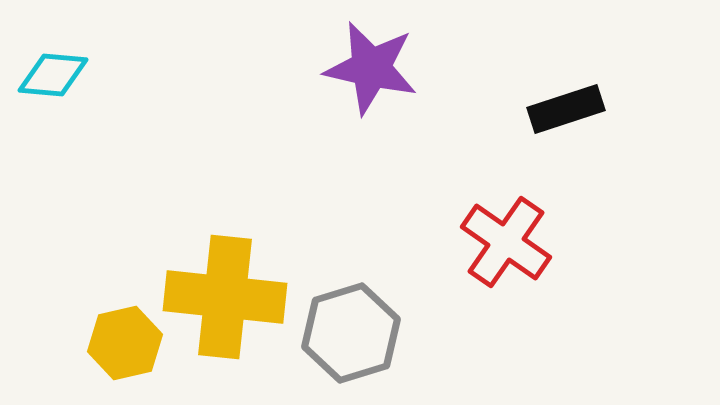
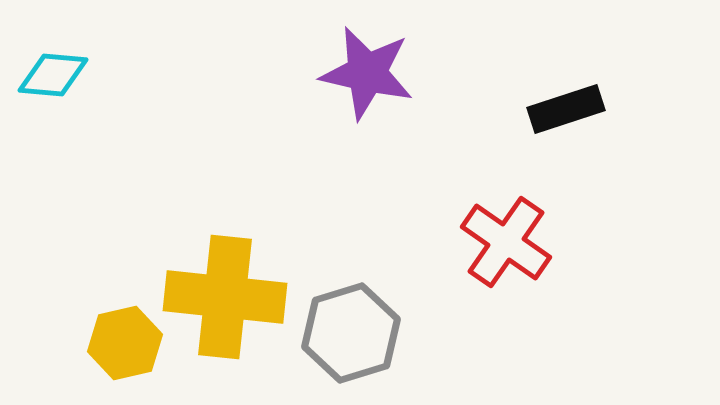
purple star: moved 4 px left, 5 px down
